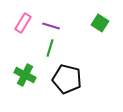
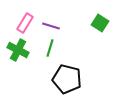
pink rectangle: moved 2 px right
green cross: moved 7 px left, 25 px up
